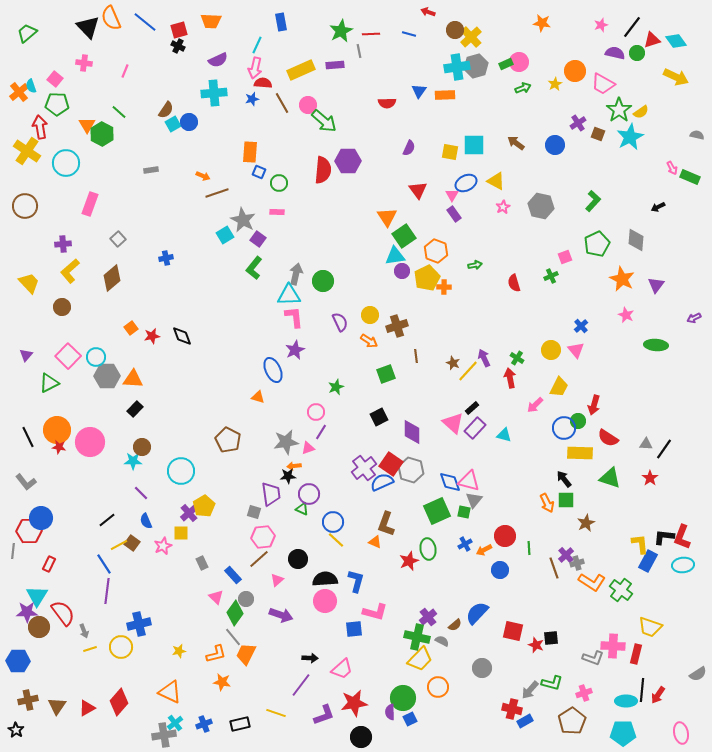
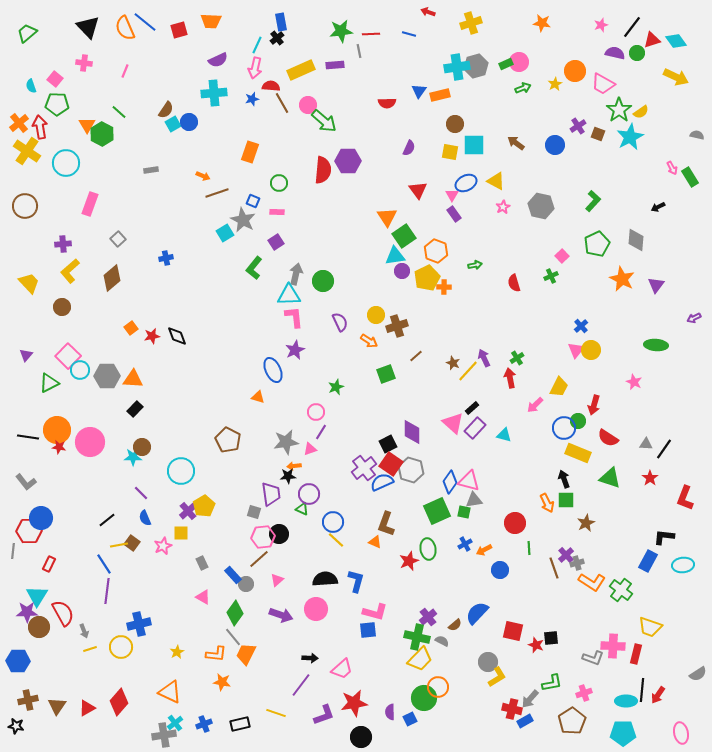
orange semicircle at (111, 18): moved 14 px right, 10 px down
brown circle at (455, 30): moved 94 px down
green star at (341, 31): rotated 20 degrees clockwise
yellow cross at (471, 37): moved 14 px up; rotated 25 degrees clockwise
black cross at (178, 46): moved 99 px right, 8 px up; rotated 24 degrees clockwise
red semicircle at (263, 83): moved 8 px right, 3 px down
orange cross at (19, 92): moved 31 px down
orange rectangle at (445, 95): moved 5 px left; rotated 12 degrees counterclockwise
purple cross at (578, 123): moved 3 px down
orange rectangle at (250, 152): rotated 15 degrees clockwise
blue square at (259, 172): moved 6 px left, 29 px down
green rectangle at (690, 177): rotated 36 degrees clockwise
cyan square at (225, 235): moved 2 px up
purple square at (258, 239): moved 18 px right, 3 px down; rotated 21 degrees clockwise
pink square at (565, 257): moved 3 px left, 1 px up; rotated 24 degrees counterclockwise
yellow circle at (370, 315): moved 6 px right
pink star at (626, 315): moved 8 px right, 67 px down
black diamond at (182, 336): moved 5 px left
yellow circle at (551, 350): moved 40 px right
pink triangle at (576, 350): rotated 18 degrees clockwise
brown line at (416, 356): rotated 56 degrees clockwise
cyan circle at (96, 357): moved 16 px left, 13 px down
green cross at (517, 358): rotated 24 degrees clockwise
black square at (379, 417): moved 9 px right, 27 px down
black line at (28, 437): rotated 55 degrees counterclockwise
pink triangle at (308, 448): moved 2 px right, 1 px down
yellow rectangle at (580, 453): moved 2 px left; rotated 20 degrees clockwise
cyan star at (133, 461): moved 4 px up
black arrow at (564, 479): rotated 18 degrees clockwise
blue diamond at (450, 482): rotated 55 degrees clockwise
gray triangle at (474, 500): rotated 42 degrees clockwise
purple cross at (189, 513): moved 1 px left, 2 px up
blue semicircle at (146, 521): moved 1 px left, 3 px up
red circle at (505, 536): moved 10 px right, 13 px up
red L-shape at (682, 537): moved 3 px right, 39 px up
yellow L-shape at (640, 544): moved 143 px left, 133 px down; rotated 65 degrees clockwise
yellow line at (119, 545): rotated 18 degrees clockwise
black circle at (298, 559): moved 19 px left, 25 px up
pink triangle at (216, 597): moved 13 px left; rotated 14 degrees counterclockwise
gray circle at (246, 599): moved 15 px up
pink circle at (325, 601): moved 9 px left, 8 px down
red semicircle at (63, 613): rotated 8 degrees clockwise
blue square at (354, 629): moved 14 px right, 1 px down
yellow star at (179, 651): moved 2 px left, 1 px down; rotated 16 degrees counterclockwise
orange L-shape at (216, 654): rotated 20 degrees clockwise
gray circle at (482, 668): moved 6 px right, 6 px up
green L-shape at (552, 683): rotated 25 degrees counterclockwise
gray arrow at (530, 690): moved 9 px down
green circle at (403, 698): moved 21 px right
black star at (16, 730): moved 4 px up; rotated 21 degrees counterclockwise
